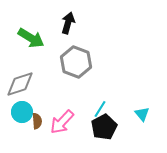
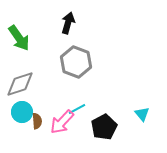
green arrow: moved 12 px left; rotated 24 degrees clockwise
cyan line: moved 23 px left; rotated 30 degrees clockwise
